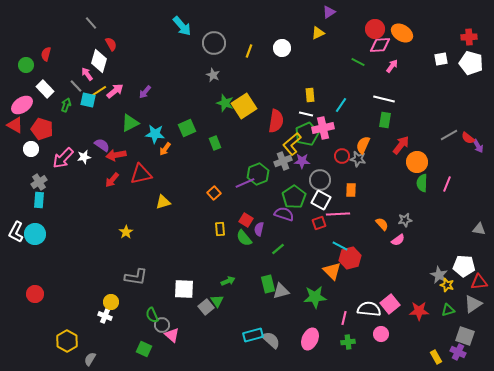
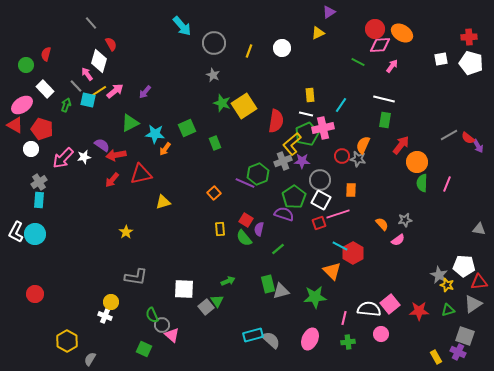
green star at (225, 103): moved 3 px left
purple line at (245, 183): rotated 48 degrees clockwise
pink line at (338, 214): rotated 15 degrees counterclockwise
red hexagon at (350, 258): moved 3 px right, 5 px up; rotated 15 degrees counterclockwise
